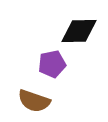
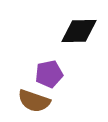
purple pentagon: moved 3 px left, 10 px down
